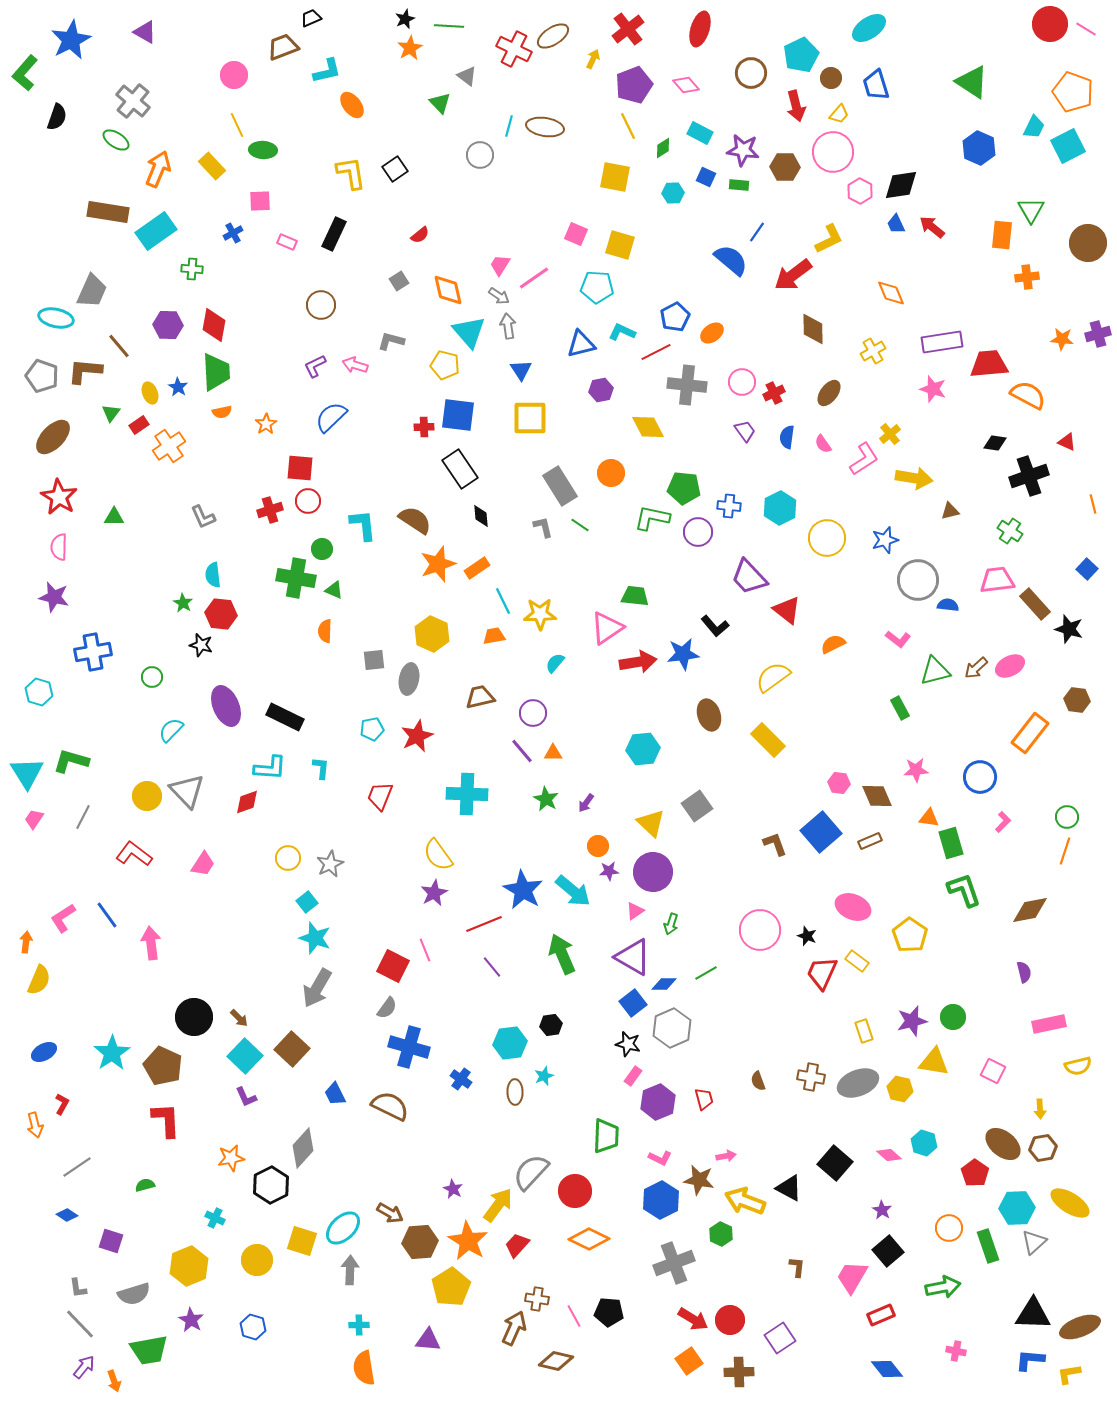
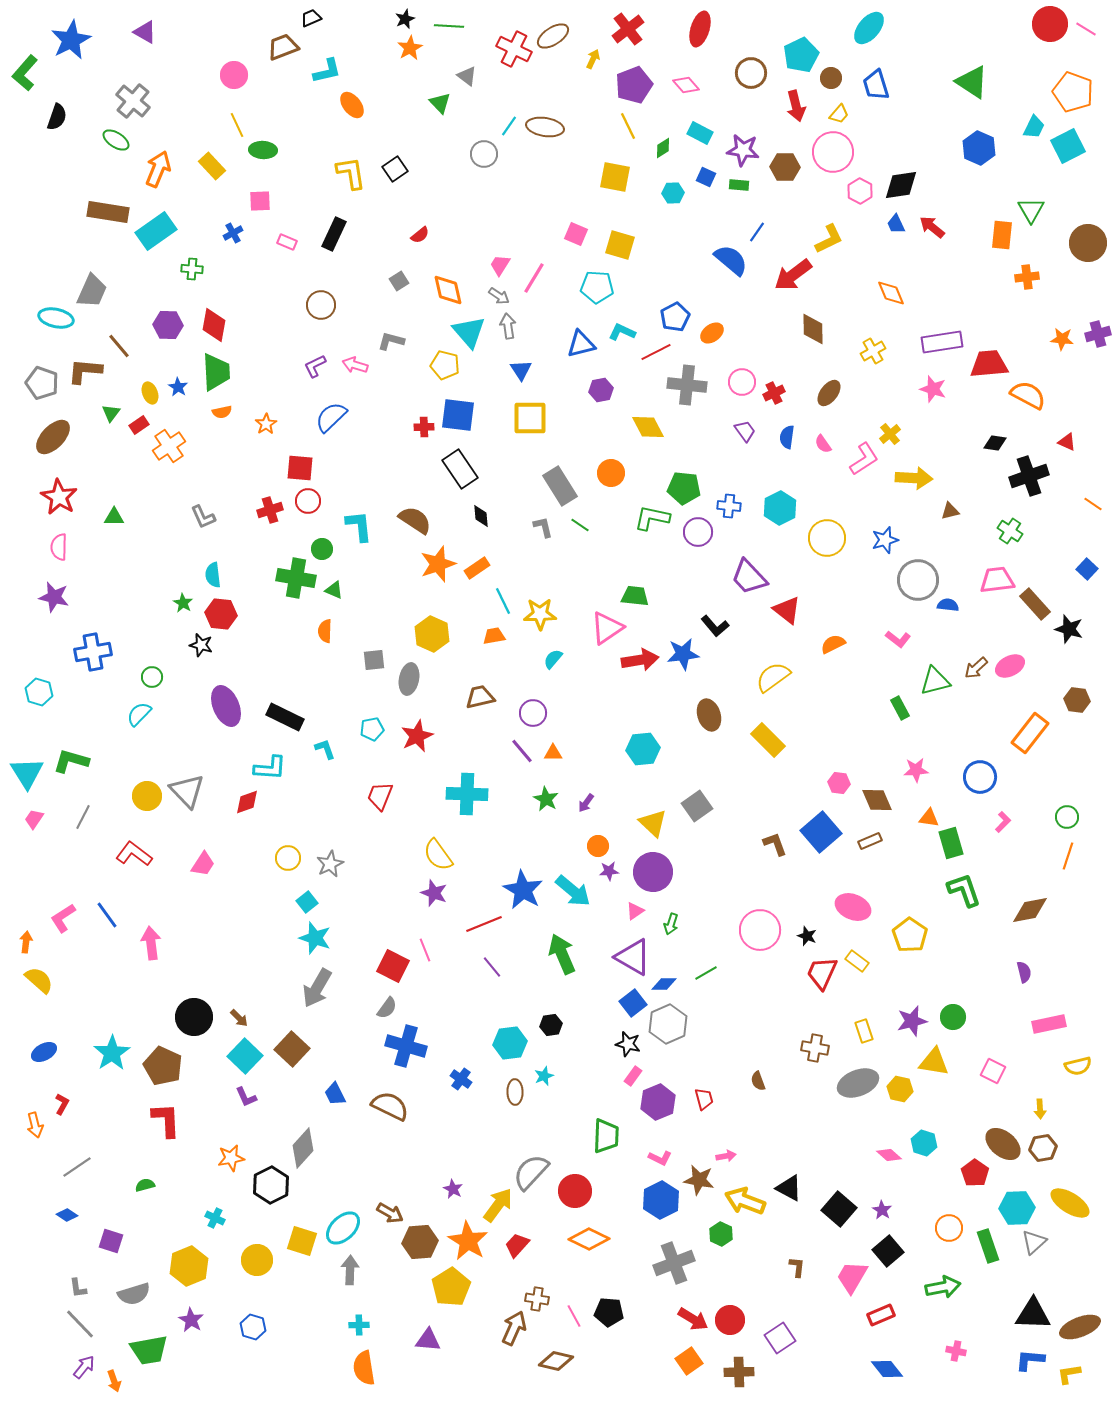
cyan ellipse at (869, 28): rotated 16 degrees counterclockwise
cyan line at (509, 126): rotated 20 degrees clockwise
gray circle at (480, 155): moved 4 px right, 1 px up
pink line at (534, 278): rotated 24 degrees counterclockwise
gray pentagon at (42, 376): moved 7 px down
yellow arrow at (914, 478): rotated 6 degrees counterclockwise
orange line at (1093, 504): rotated 42 degrees counterclockwise
cyan L-shape at (363, 525): moved 4 px left, 1 px down
red arrow at (638, 662): moved 2 px right, 2 px up
cyan semicircle at (555, 663): moved 2 px left, 4 px up
green triangle at (935, 671): moved 10 px down
cyan semicircle at (171, 730): moved 32 px left, 16 px up
cyan L-shape at (321, 768): moved 4 px right, 19 px up; rotated 25 degrees counterclockwise
brown diamond at (877, 796): moved 4 px down
yellow triangle at (651, 823): moved 2 px right
orange line at (1065, 851): moved 3 px right, 5 px down
purple star at (434, 893): rotated 24 degrees counterclockwise
yellow semicircle at (39, 980): rotated 72 degrees counterclockwise
gray hexagon at (672, 1028): moved 4 px left, 4 px up
blue cross at (409, 1047): moved 3 px left, 1 px up
brown cross at (811, 1077): moved 4 px right, 29 px up
black square at (835, 1163): moved 4 px right, 46 px down
